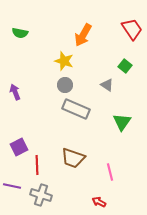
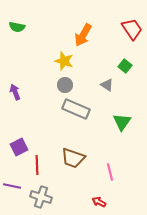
green semicircle: moved 3 px left, 6 px up
gray cross: moved 2 px down
